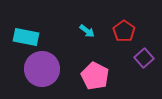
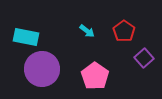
pink pentagon: rotated 8 degrees clockwise
